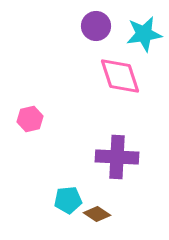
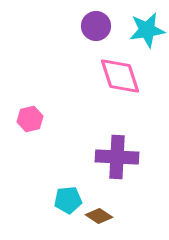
cyan star: moved 3 px right, 4 px up
brown diamond: moved 2 px right, 2 px down
